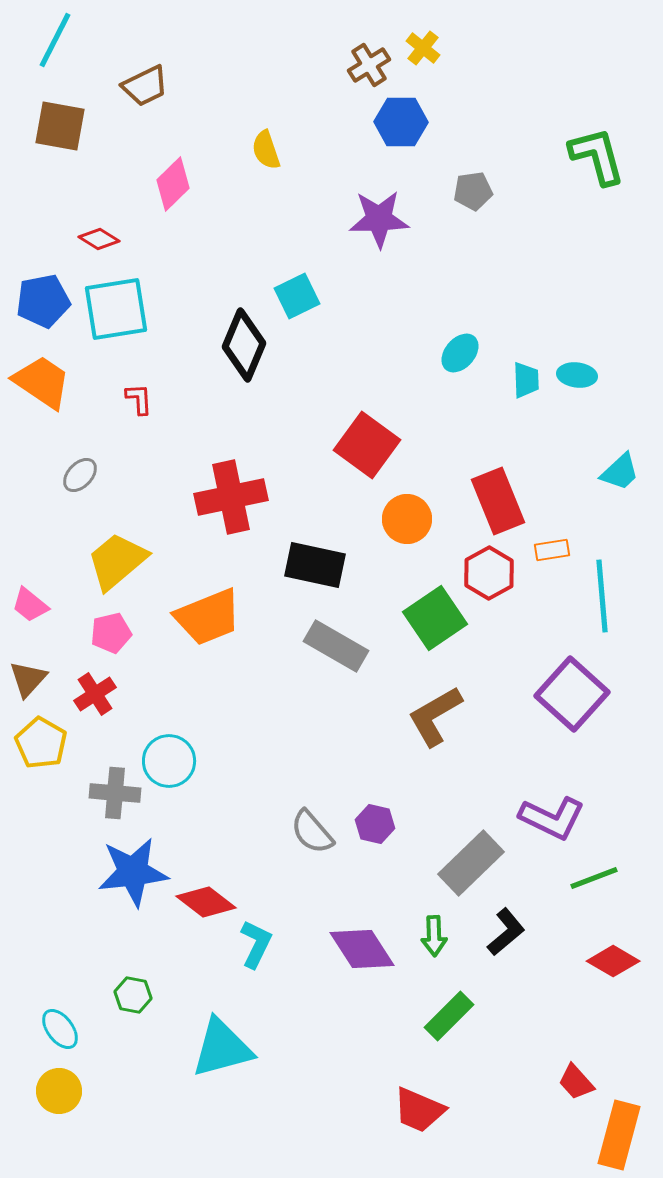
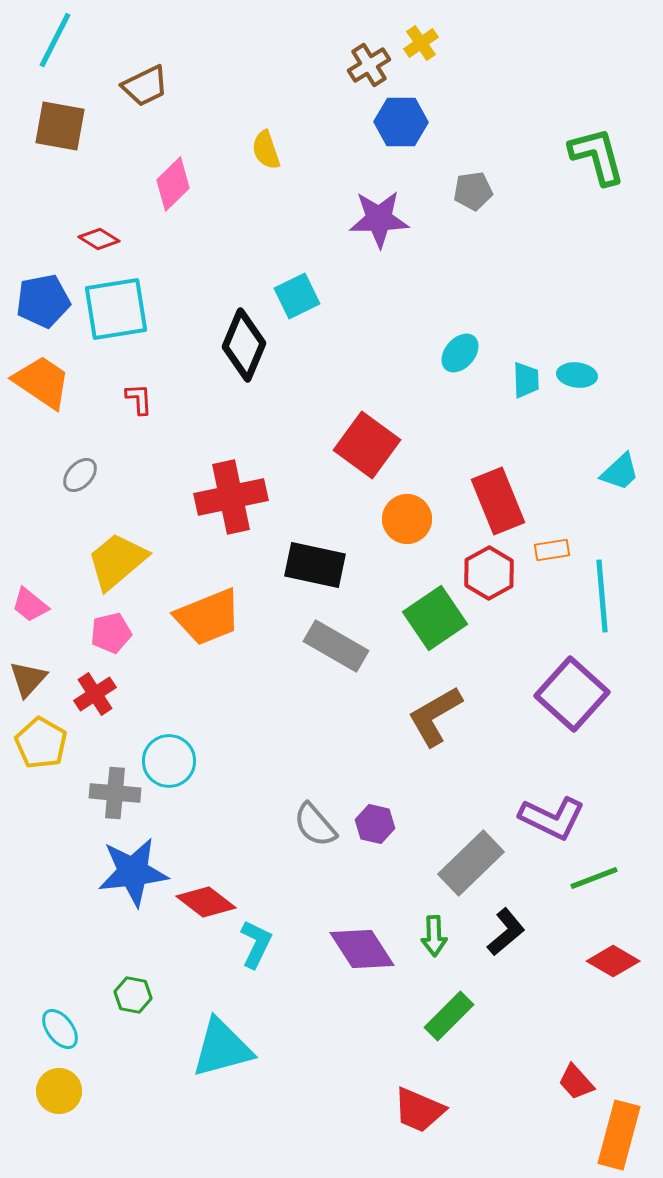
yellow cross at (423, 48): moved 2 px left, 5 px up; rotated 16 degrees clockwise
gray semicircle at (312, 832): moved 3 px right, 7 px up
